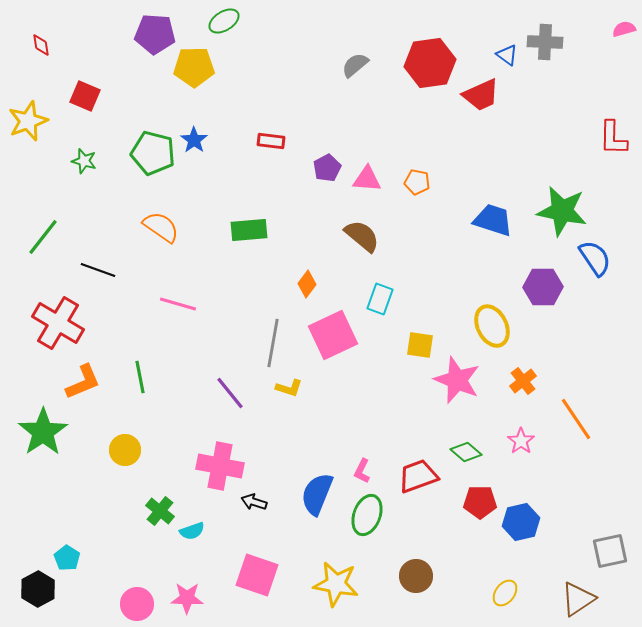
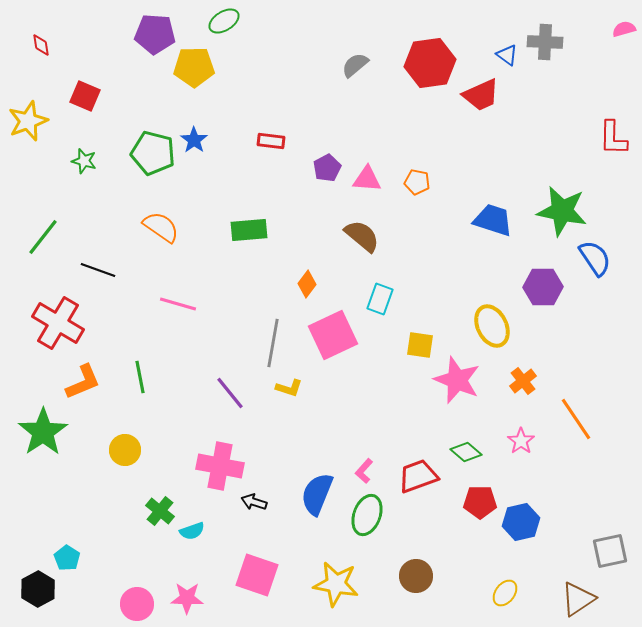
pink L-shape at (362, 471): moved 2 px right; rotated 15 degrees clockwise
